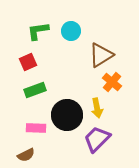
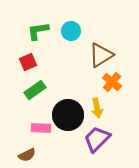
green rectangle: rotated 15 degrees counterclockwise
black circle: moved 1 px right
pink rectangle: moved 5 px right
brown semicircle: moved 1 px right
